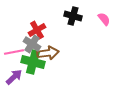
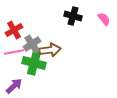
red cross: moved 23 px left
gray cross: rotated 24 degrees clockwise
brown arrow: moved 2 px right, 3 px up
green cross: moved 1 px right, 1 px down
purple arrow: moved 9 px down
